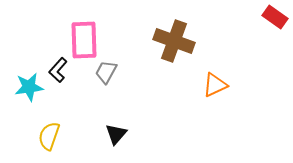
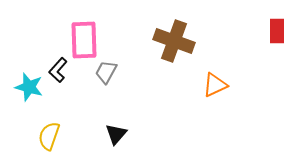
red rectangle: moved 2 px right, 14 px down; rotated 55 degrees clockwise
cyan star: rotated 24 degrees clockwise
